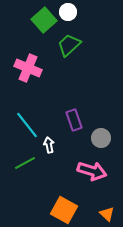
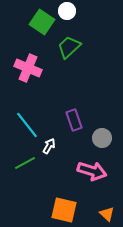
white circle: moved 1 px left, 1 px up
green square: moved 2 px left, 2 px down; rotated 15 degrees counterclockwise
green trapezoid: moved 2 px down
gray circle: moved 1 px right
white arrow: moved 1 px down; rotated 42 degrees clockwise
orange square: rotated 16 degrees counterclockwise
